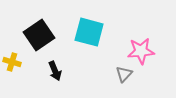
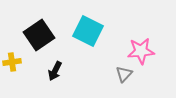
cyan square: moved 1 px left, 1 px up; rotated 12 degrees clockwise
yellow cross: rotated 24 degrees counterclockwise
black arrow: rotated 48 degrees clockwise
